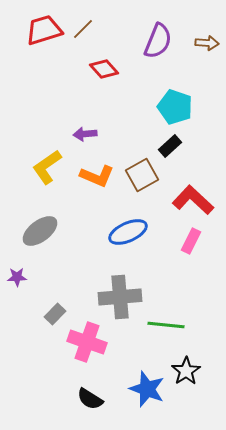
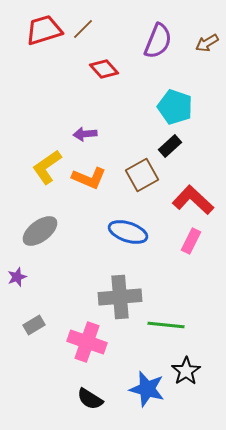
brown arrow: rotated 145 degrees clockwise
orange L-shape: moved 8 px left, 2 px down
blue ellipse: rotated 42 degrees clockwise
purple star: rotated 18 degrees counterclockwise
gray rectangle: moved 21 px left, 11 px down; rotated 15 degrees clockwise
blue star: rotated 6 degrees counterclockwise
